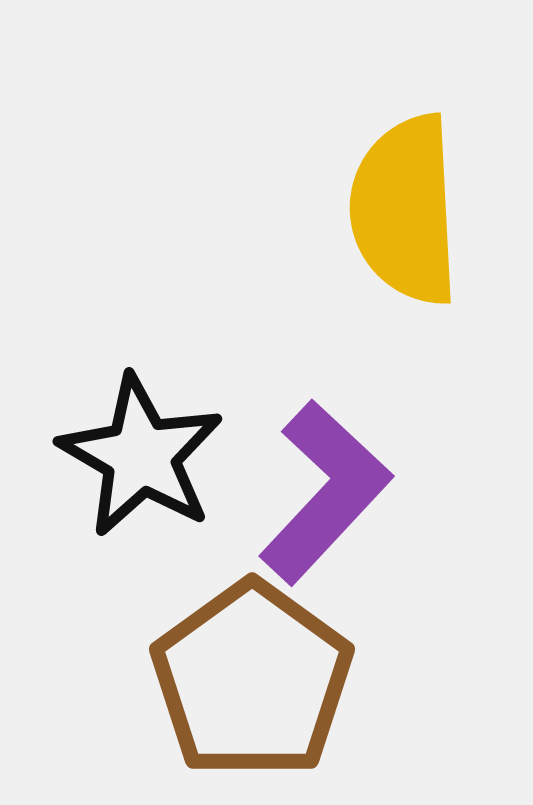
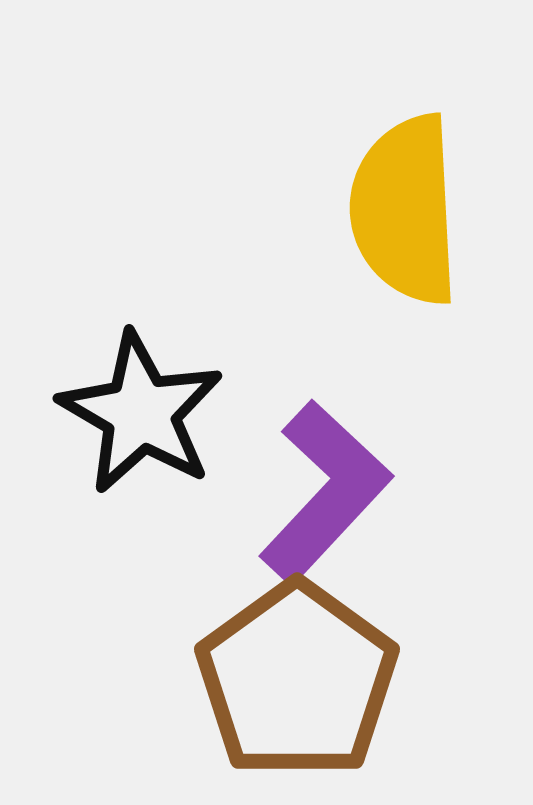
black star: moved 43 px up
brown pentagon: moved 45 px right
